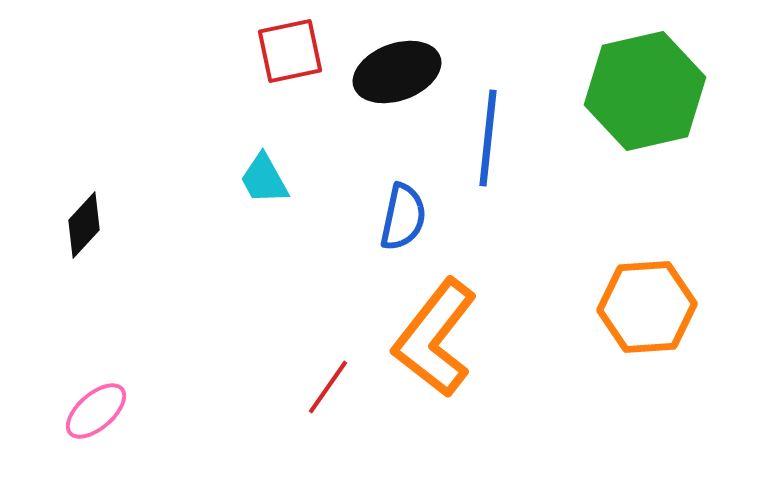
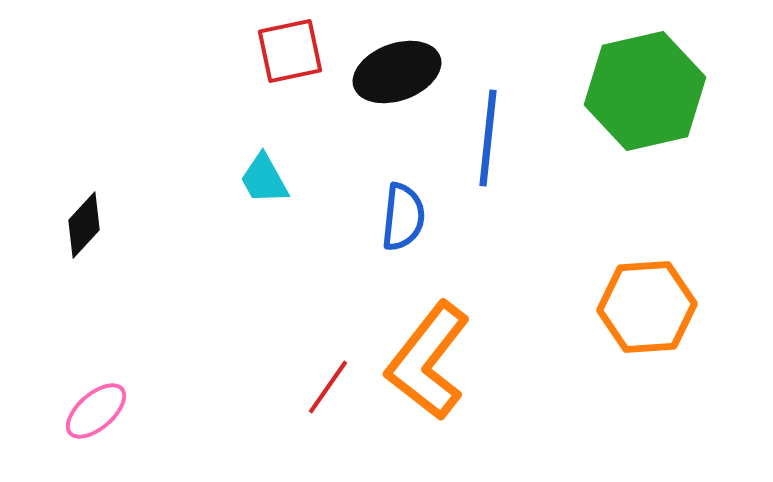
blue semicircle: rotated 6 degrees counterclockwise
orange L-shape: moved 7 px left, 23 px down
